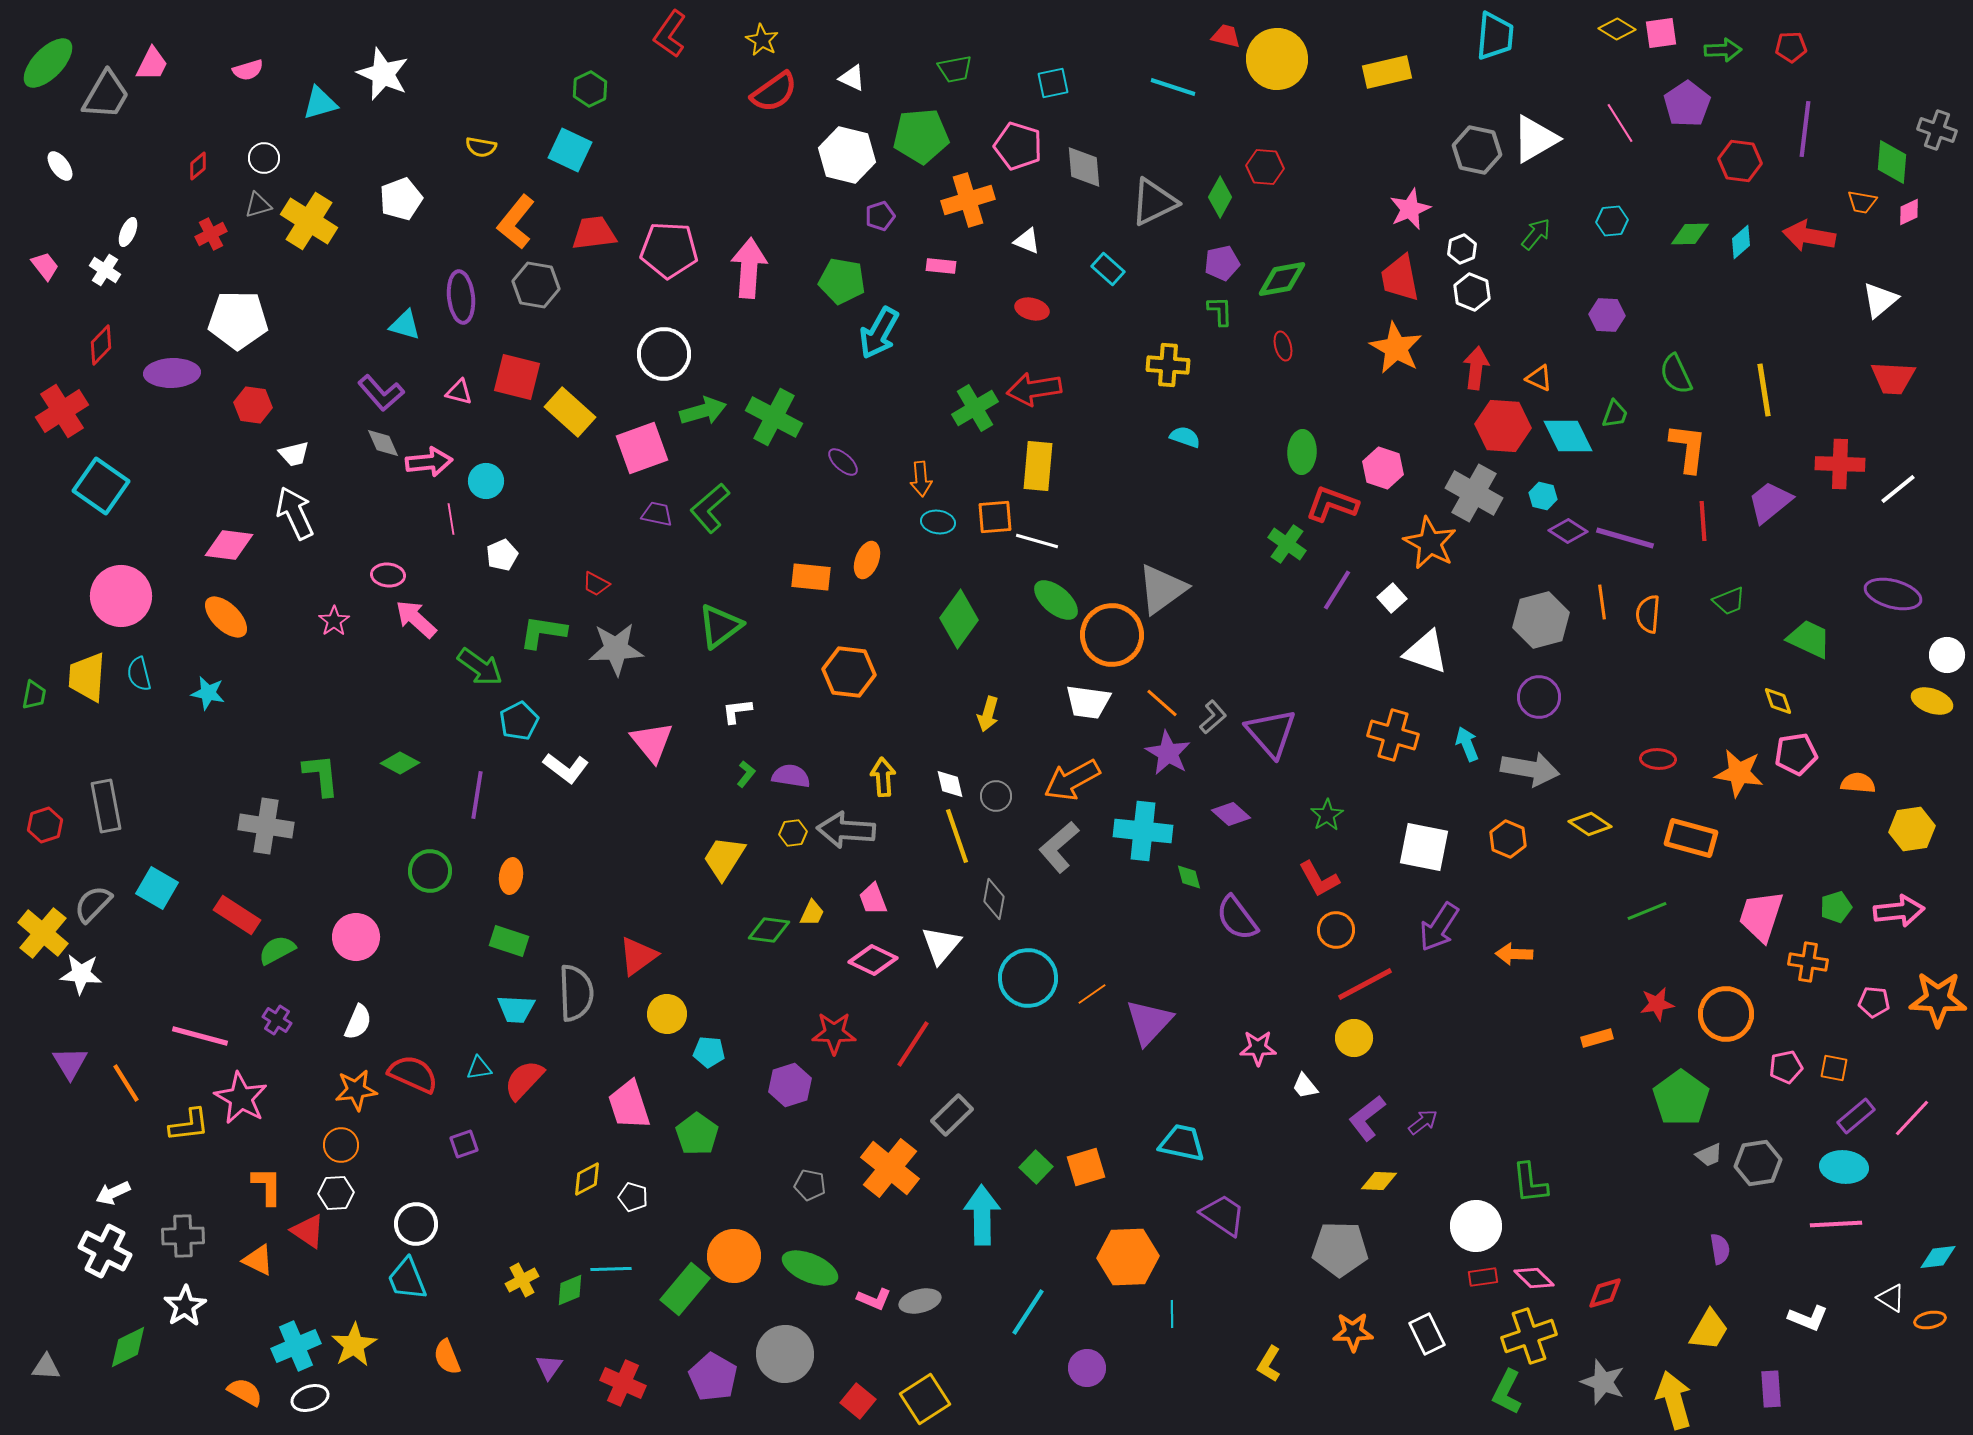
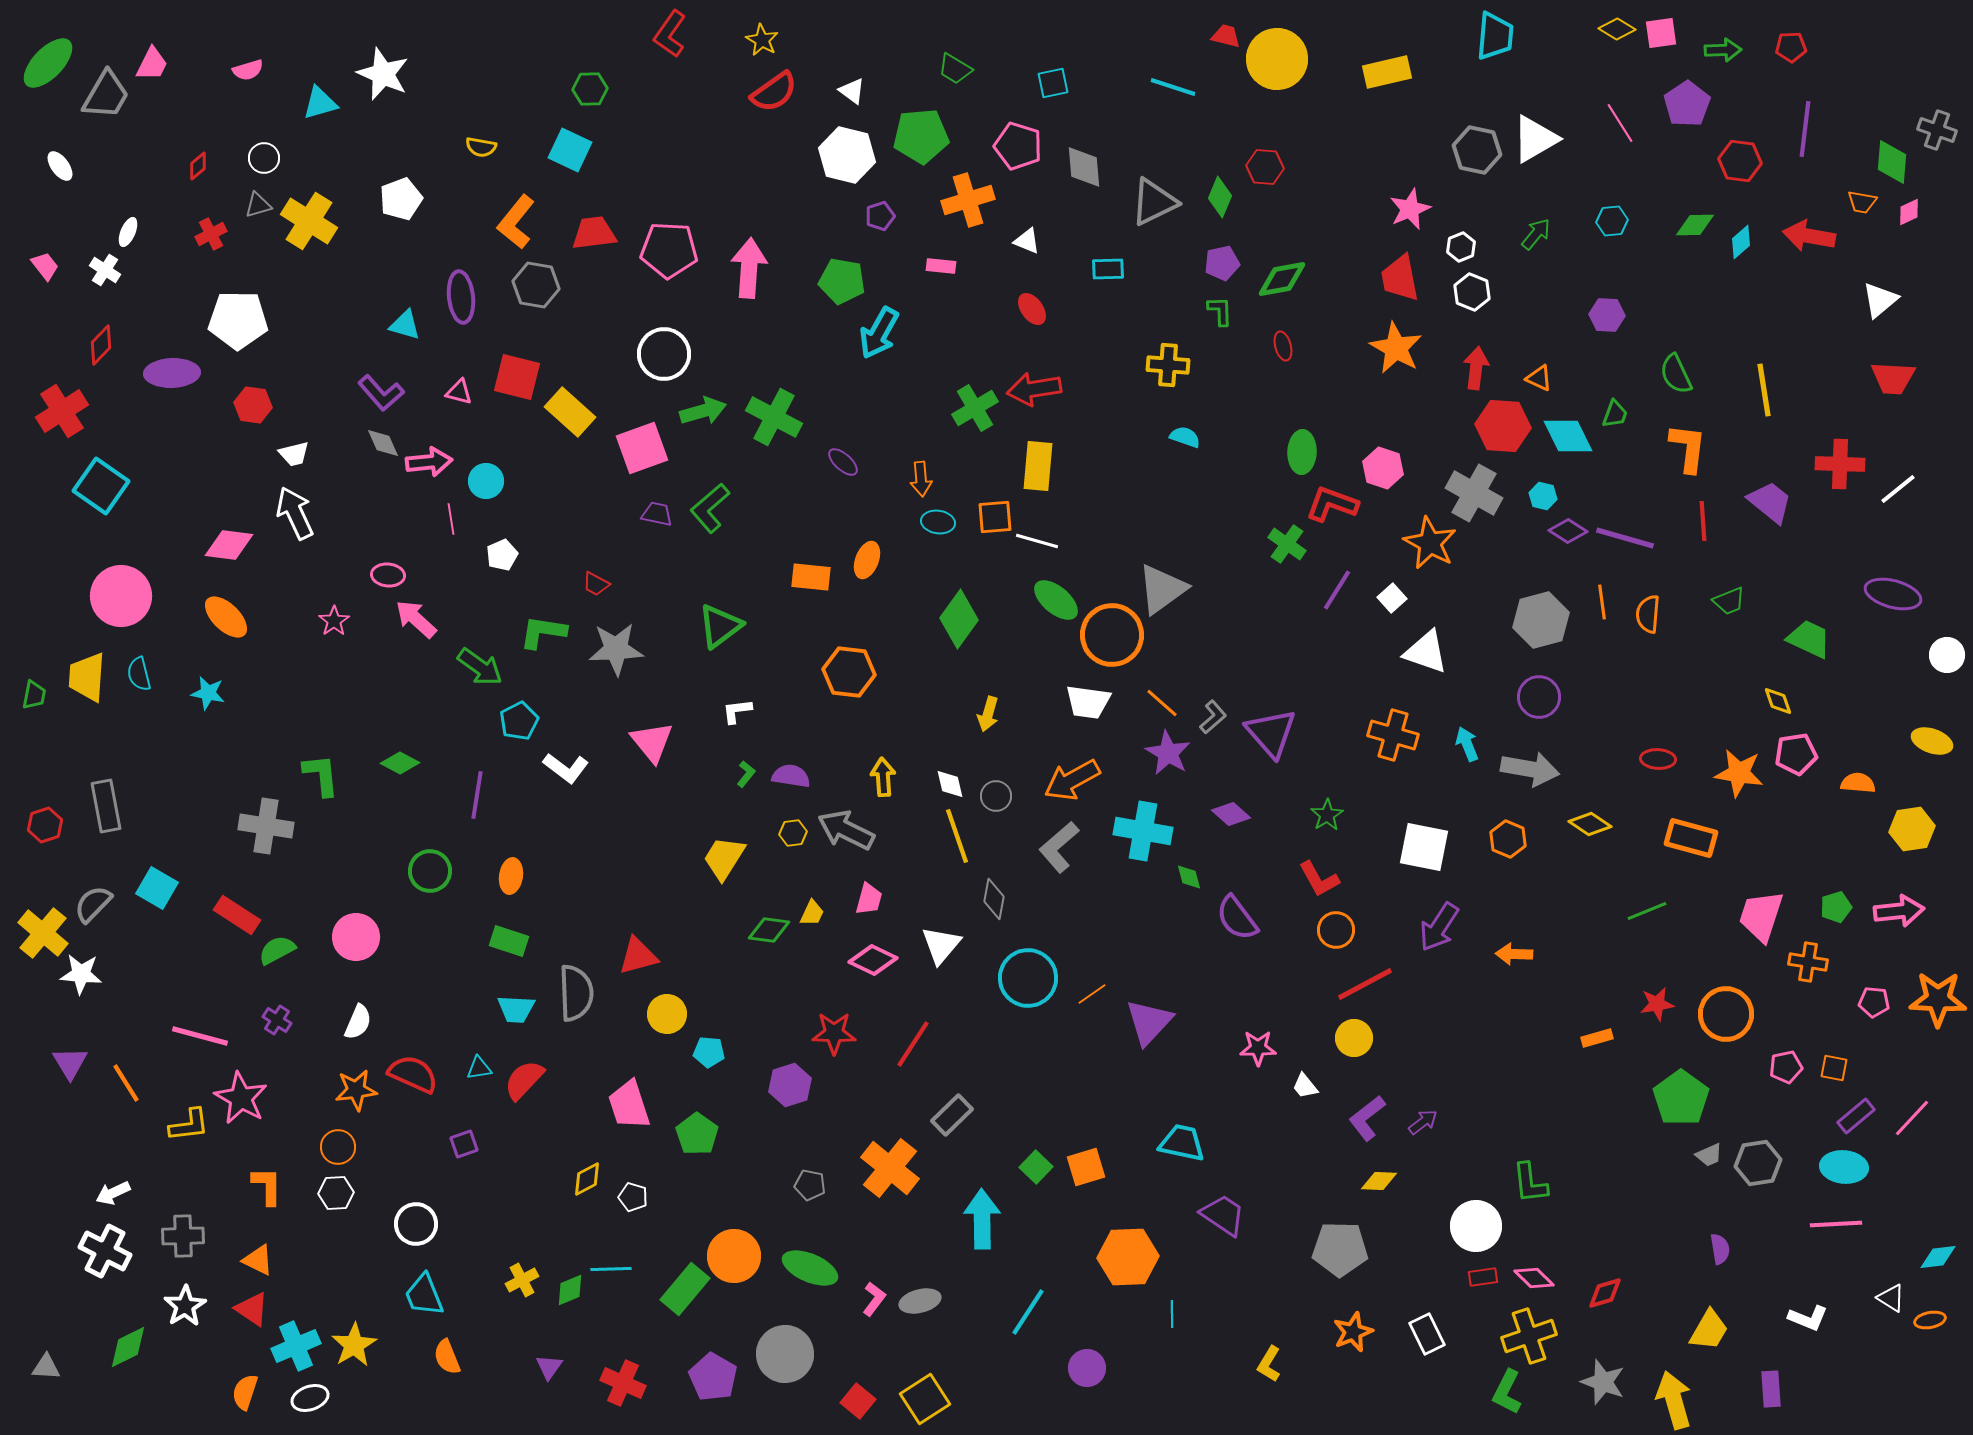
green trapezoid at (955, 69): rotated 42 degrees clockwise
white triangle at (852, 78): moved 13 px down; rotated 12 degrees clockwise
green hexagon at (590, 89): rotated 24 degrees clockwise
green diamond at (1220, 197): rotated 6 degrees counterclockwise
green diamond at (1690, 234): moved 5 px right, 9 px up
white hexagon at (1462, 249): moved 1 px left, 2 px up
cyan rectangle at (1108, 269): rotated 44 degrees counterclockwise
red ellipse at (1032, 309): rotated 40 degrees clockwise
purple trapezoid at (1770, 502): rotated 78 degrees clockwise
yellow ellipse at (1932, 701): moved 40 px down
gray arrow at (846, 830): rotated 22 degrees clockwise
cyan cross at (1143, 831): rotated 4 degrees clockwise
pink trapezoid at (873, 899): moved 4 px left; rotated 144 degrees counterclockwise
red triangle at (638, 956): rotated 21 degrees clockwise
orange circle at (341, 1145): moved 3 px left, 2 px down
cyan arrow at (982, 1215): moved 4 px down
red triangle at (308, 1231): moved 56 px left, 78 px down
cyan trapezoid at (407, 1279): moved 17 px right, 16 px down
pink L-shape at (874, 1299): rotated 76 degrees counterclockwise
orange star at (1353, 1332): rotated 21 degrees counterclockwise
orange semicircle at (245, 1392): rotated 102 degrees counterclockwise
